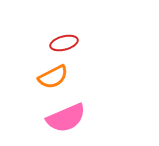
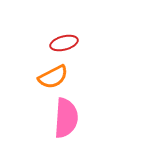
pink semicircle: rotated 63 degrees counterclockwise
